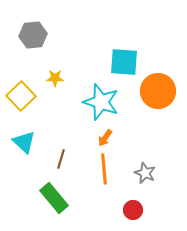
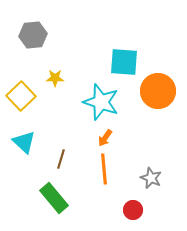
gray star: moved 6 px right, 5 px down
